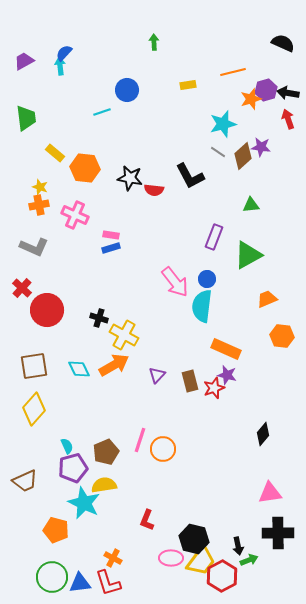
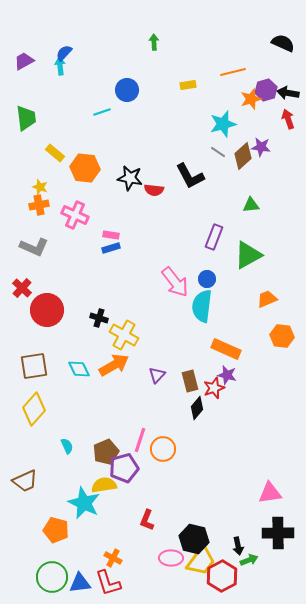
black diamond at (263, 434): moved 66 px left, 26 px up
purple pentagon at (73, 468): moved 51 px right
